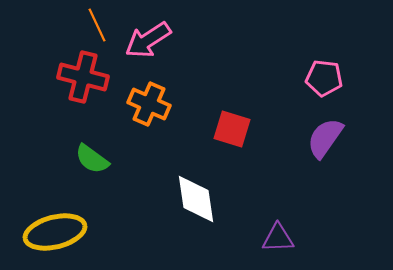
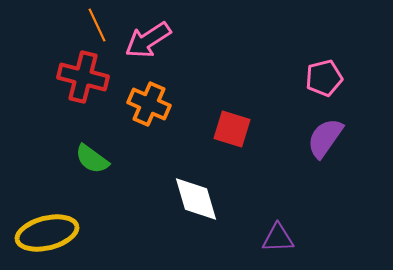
pink pentagon: rotated 21 degrees counterclockwise
white diamond: rotated 8 degrees counterclockwise
yellow ellipse: moved 8 px left, 1 px down
